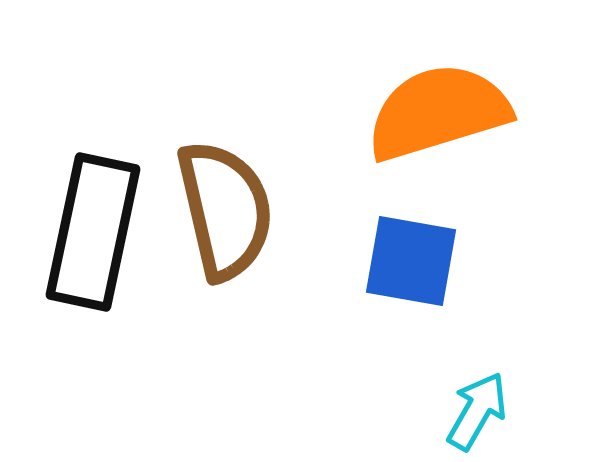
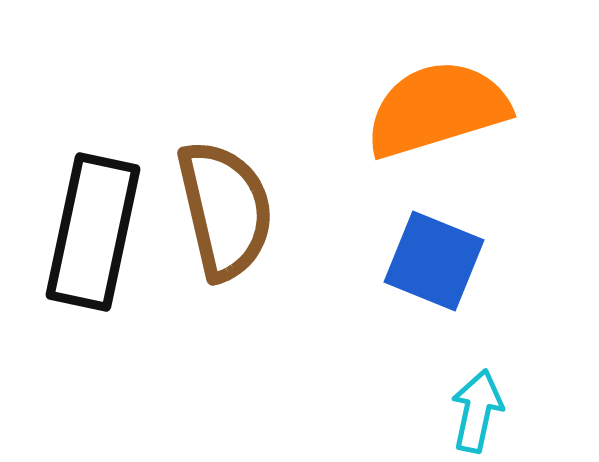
orange semicircle: moved 1 px left, 3 px up
blue square: moved 23 px right; rotated 12 degrees clockwise
cyan arrow: rotated 18 degrees counterclockwise
